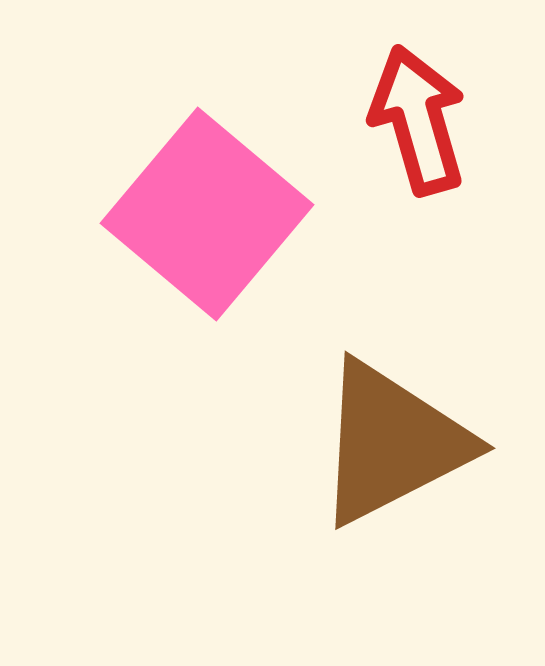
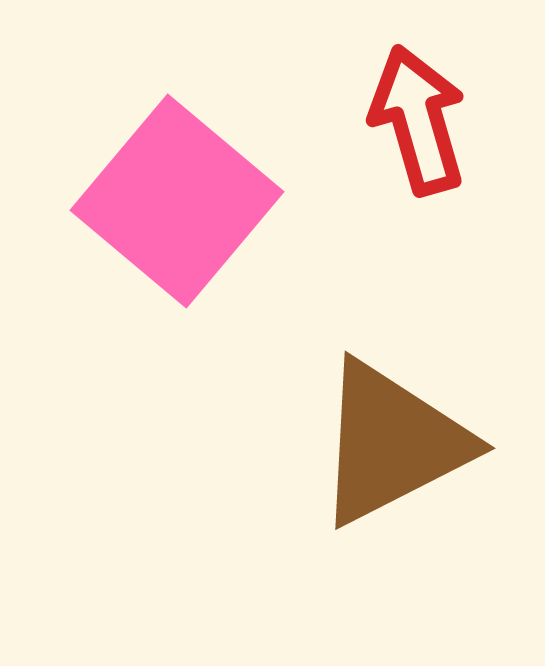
pink square: moved 30 px left, 13 px up
